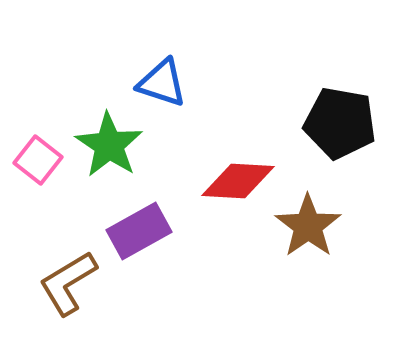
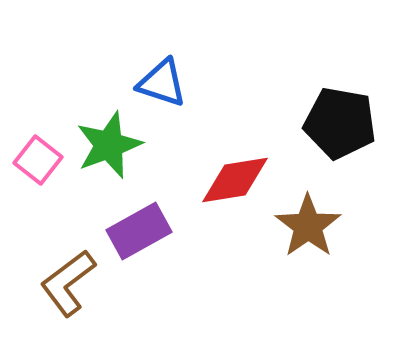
green star: rotated 18 degrees clockwise
red diamond: moved 3 px left, 1 px up; rotated 12 degrees counterclockwise
brown L-shape: rotated 6 degrees counterclockwise
